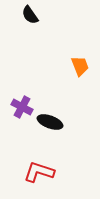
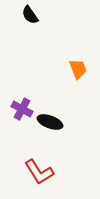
orange trapezoid: moved 2 px left, 3 px down
purple cross: moved 2 px down
red L-shape: rotated 140 degrees counterclockwise
